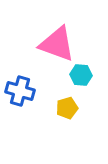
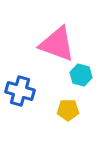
cyan hexagon: rotated 10 degrees clockwise
yellow pentagon: moved 1 px right, 2 px down; rotated 15 degrees clockwise
